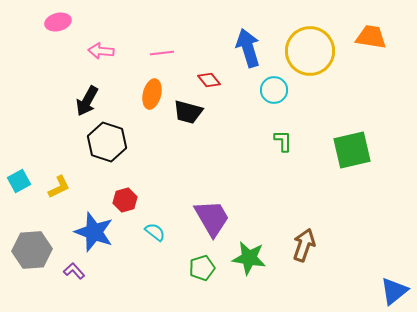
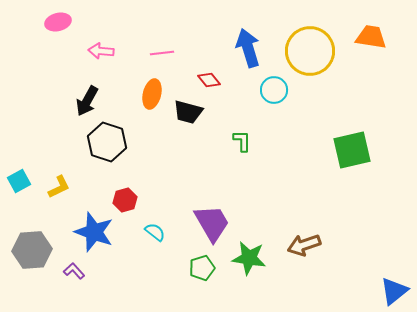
green L-shape: moved 41 px left
purple trapezoid: moved 5 px down
brown arrow: rotated 128 degrees counterclockwise
